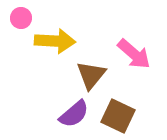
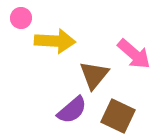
brown triangle: moved 3 px right
purple semicircle: moved 2 px left, 4 px up
